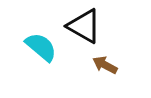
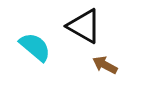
cyan semicircle: moved 6 px left
